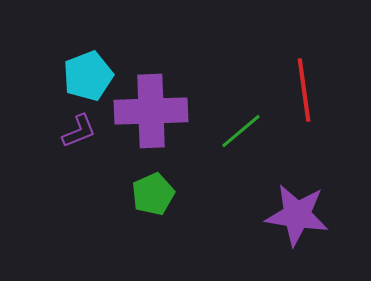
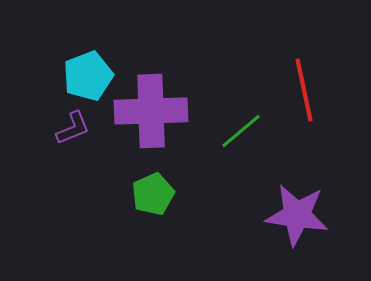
red line: rotated 4 degrees counterclockwise
purple L-shape: moved 6 px left, 3 px up
